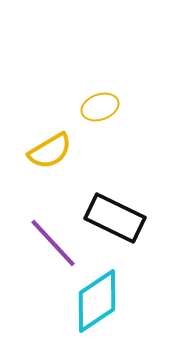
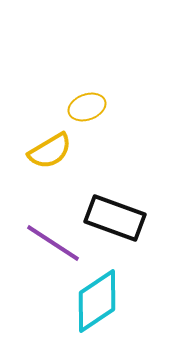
yellow ellipse: moved 13 px left
black rectangle: rotated 6 degrees counterclockwise
purple line: rotated 14 degrees counterclockwise
